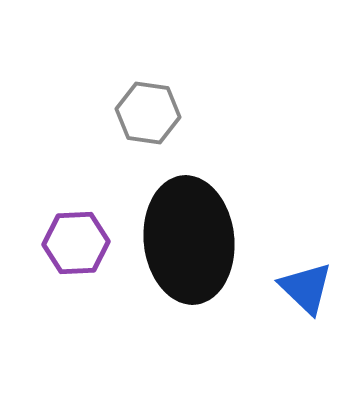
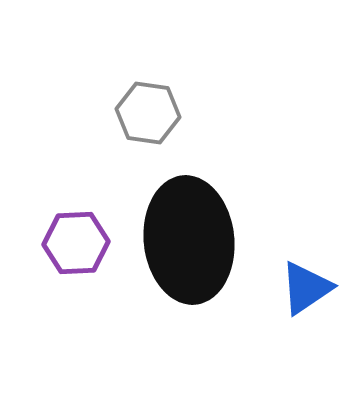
blue triangle: rotated 42 degrees clockwise
